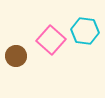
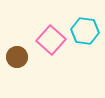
brown circle: moved 1 px right, 1 px down
